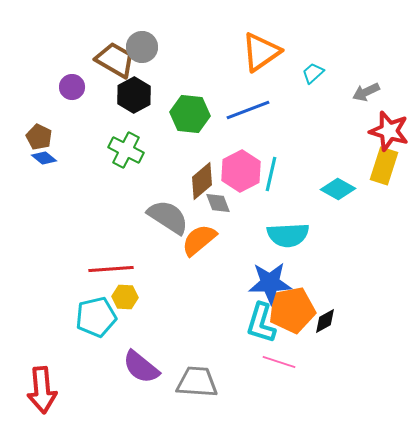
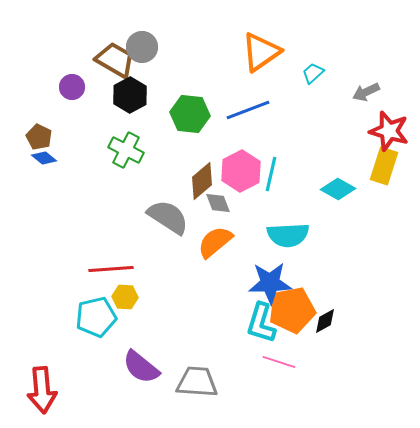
black hexagon: moved 4 px left
orange semicircle: moved 16 px right, 2 px down
